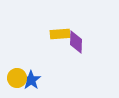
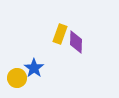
yellow rectangle: rotated 66 degrees counterclockwise
blue star: moved 3 px right, 12 px up
